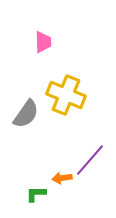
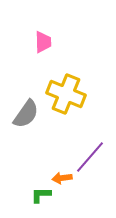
yellow cross: moved 1 px up
purple line: moved 3 px up
green L-shape: moved 5 px right, 1 px down
